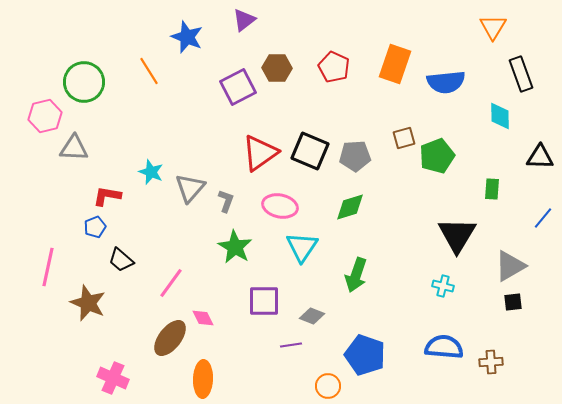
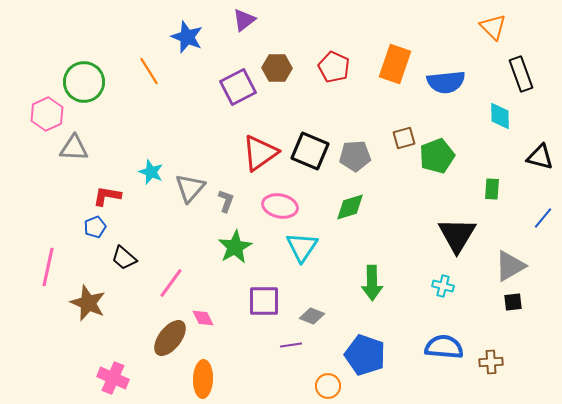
orange triangle at (493, 27): rotated 16 degrees counterclockwise
pink hexagon at (45, 116): moved 2 px right, 2 px up; rotated 12 degrees counterclockwise
black triangle at (540, 157): rotated 12 degrees clockwise
green star at (235, 247): rotated 12 degrees clockwise
black trapezoid at (121, 260): moved 3 px right, 2 px up
green arrow at (356, 275): moved 16 px right, 8 px down; rotated 20 degrees counterclockwise
